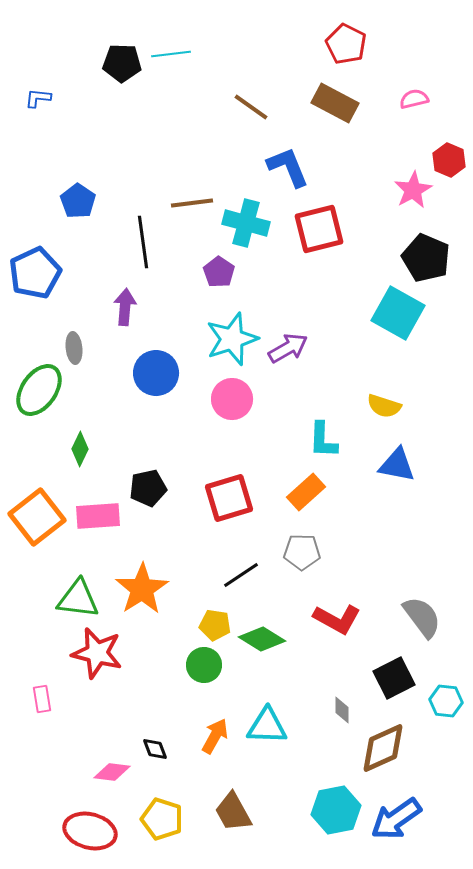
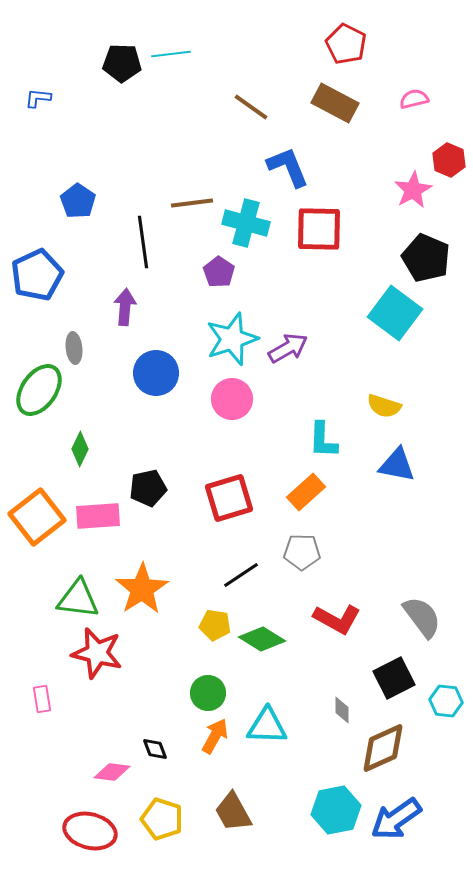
red square at (319, 229): rotated 15 degrees clockwise
blue pentagon at (35, 273): moved 2 px right, 2 px down
cyan square at (398, 313): moved 3 px left; rotated 8 degrees clockwise
green circle at (204, 665): moved 4 px right, 28 px down
